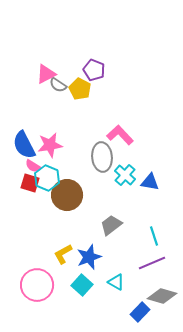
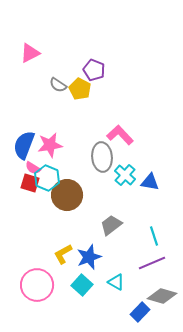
pink triangle: moved 16 px left, 21 px up
blue semicircle: rotated 48 degrees clockwise
pink semicircle: moved 2 px down
